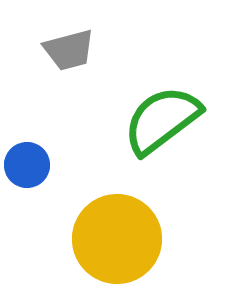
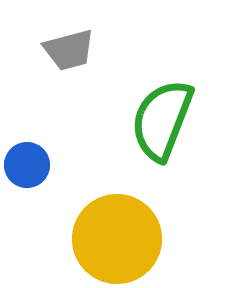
green semicircle: rotated 32 degrees counterclockwise
